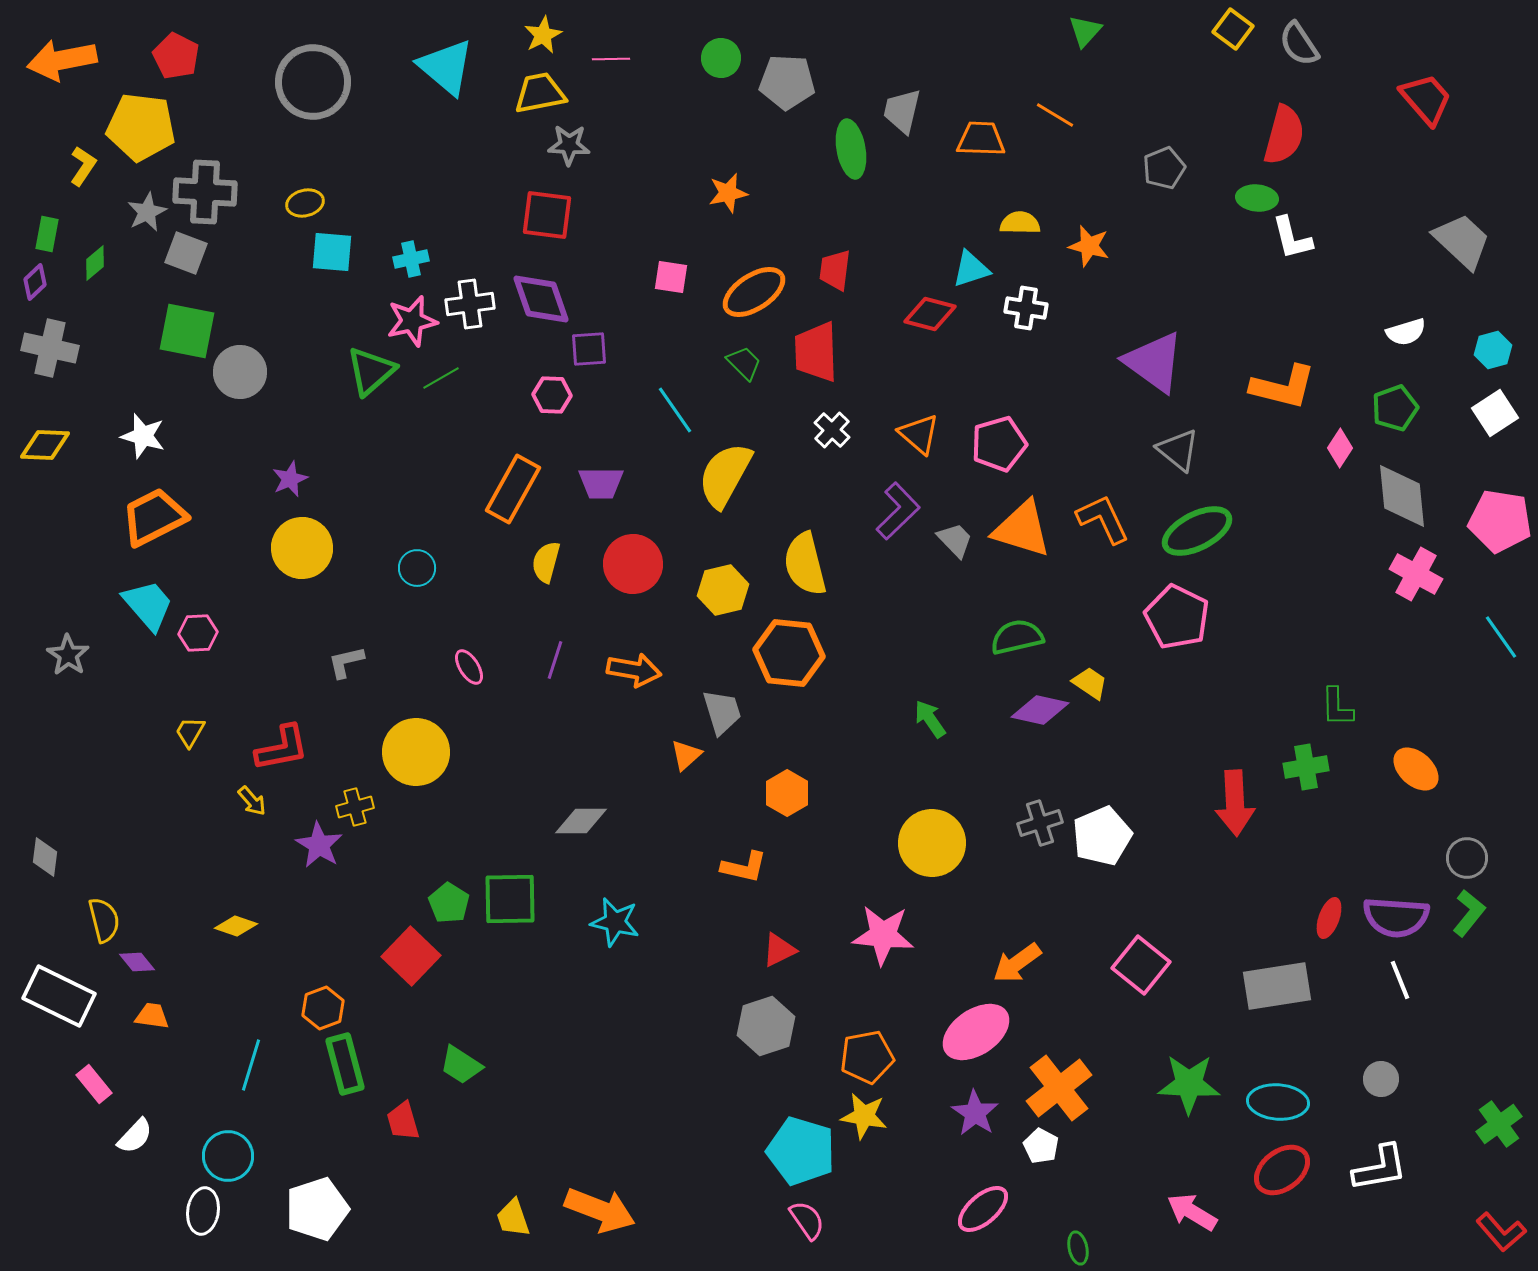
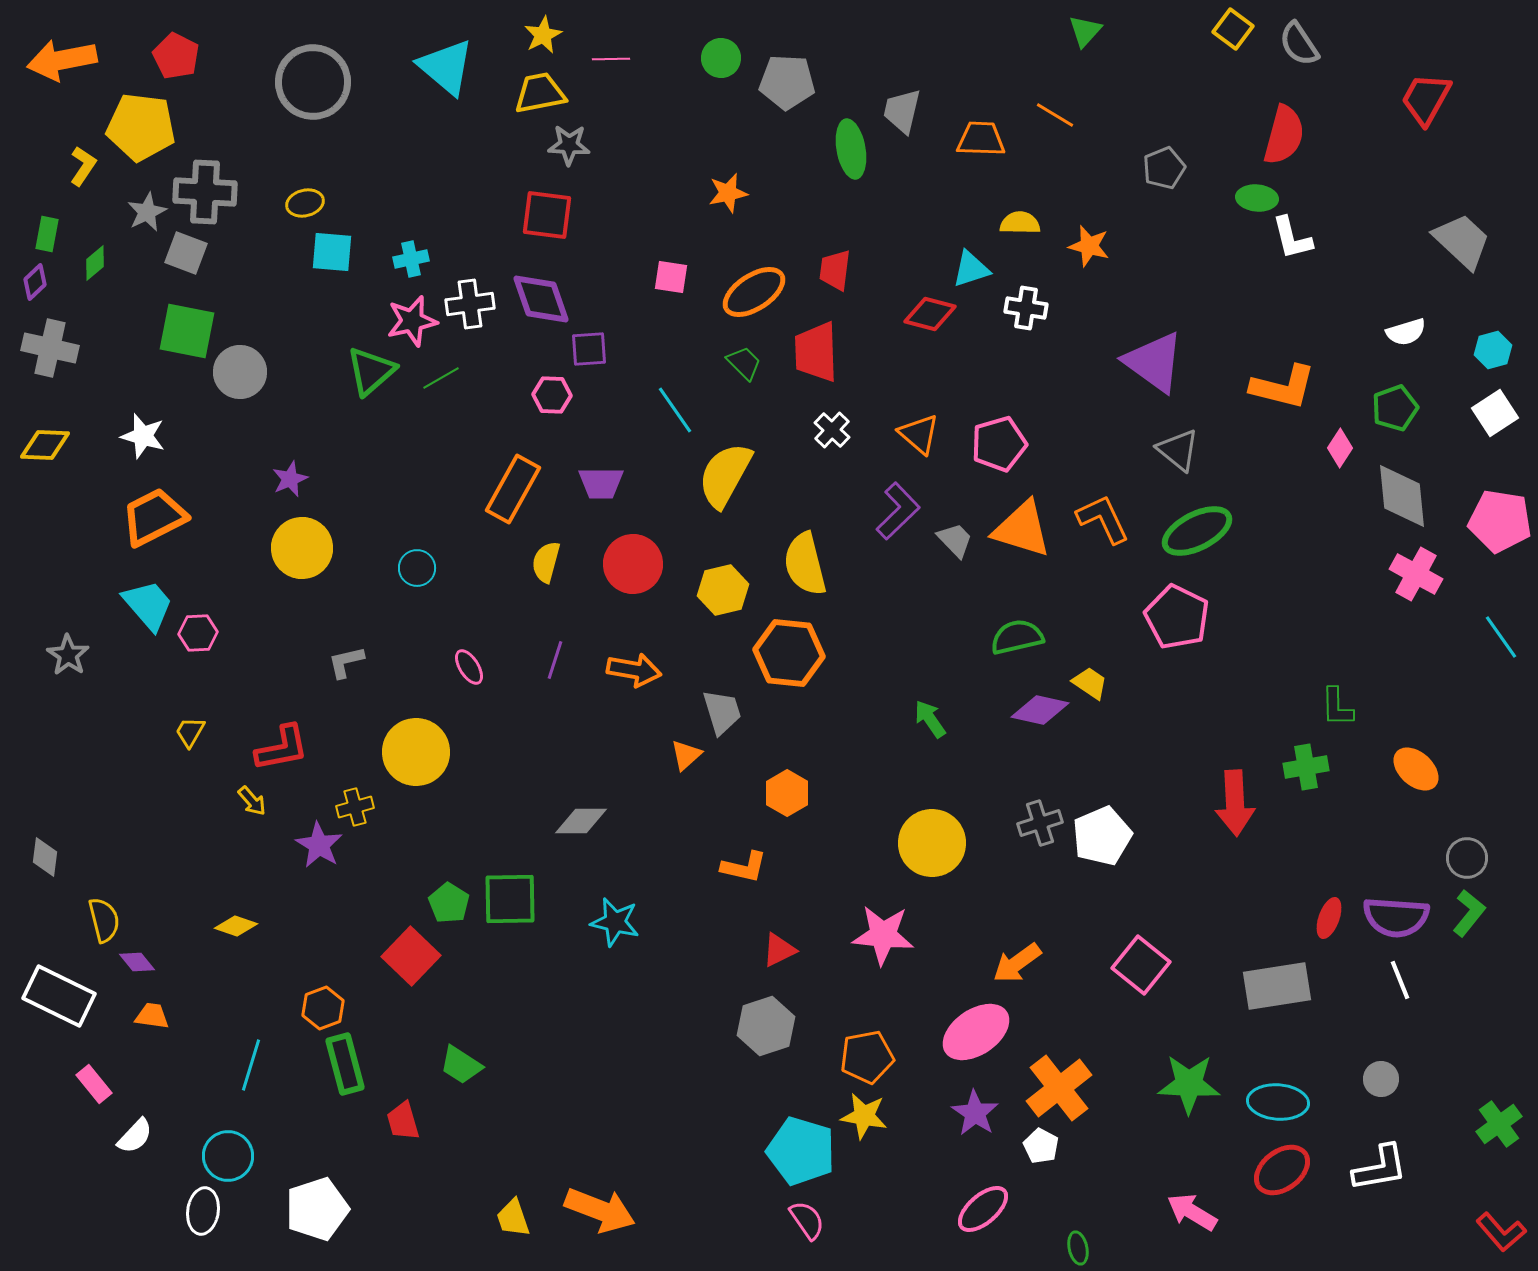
red trapezoid at (1426, 99): rotated 110 degrees counterclockwise
